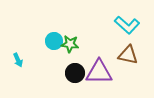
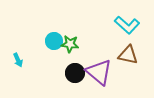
purple triangle: rotated 40 degrees clockwise
